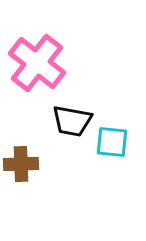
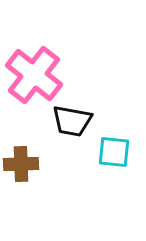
pink cross: moved 3 px left, 12 px down
cyan square: moved 2 px right, 10 px down
